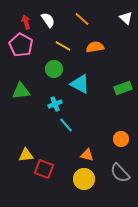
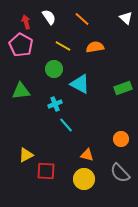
white semicircle: moved 1 px right, 3 px up
yellow triangle: rotated 21 degrees counterclockwise
red square: moved 2 px right, 2 px down; rotated 18 degrees counterclockwise
